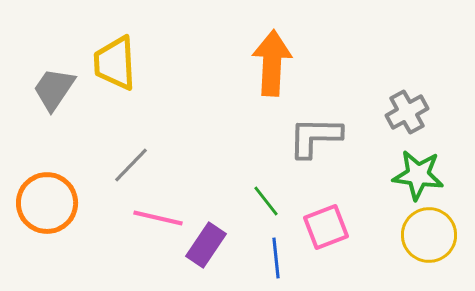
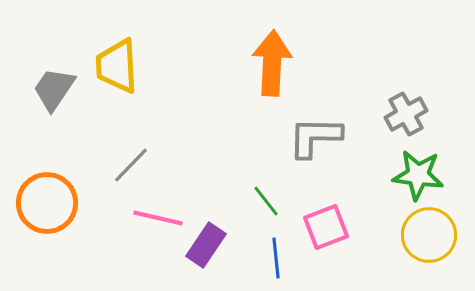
yellow trapezoid: moved 2 px right, 3 px down
gray cross: moved 1 px left, 2 px down
